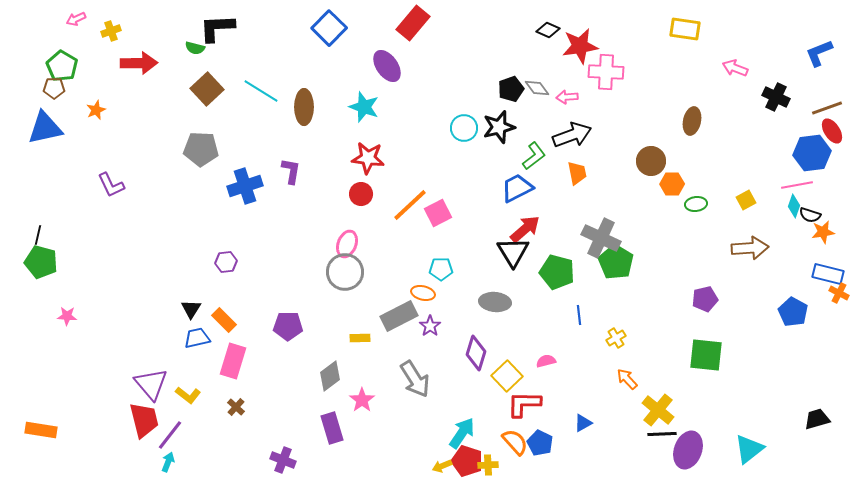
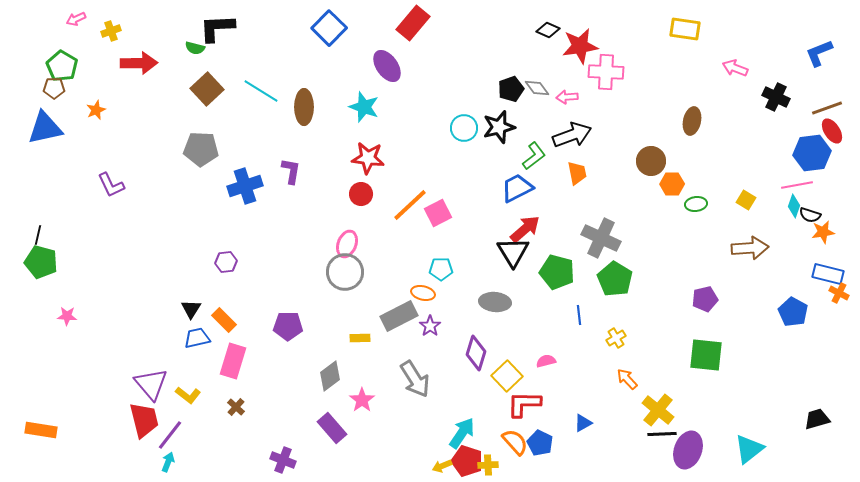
yellow square at (746, 200): rotated 30 degrees counterclockwise
green pentagon at (616, 262): moved 1 px left, 17 px down
purple rectangle at (332, 428): rotated 24 degrees counterclockwise
